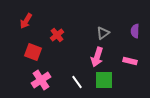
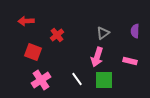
red arrow: rotated 56 degrees clockwise
white line: moved 3 px up
